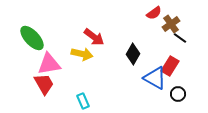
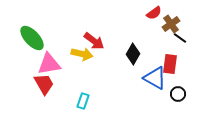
red arrow: moved 4 px down
red rectangle: moved 2 px up; rotated 24 degrees counterclockwise
cyan rectangle: rotated 42 degrees clockwise
